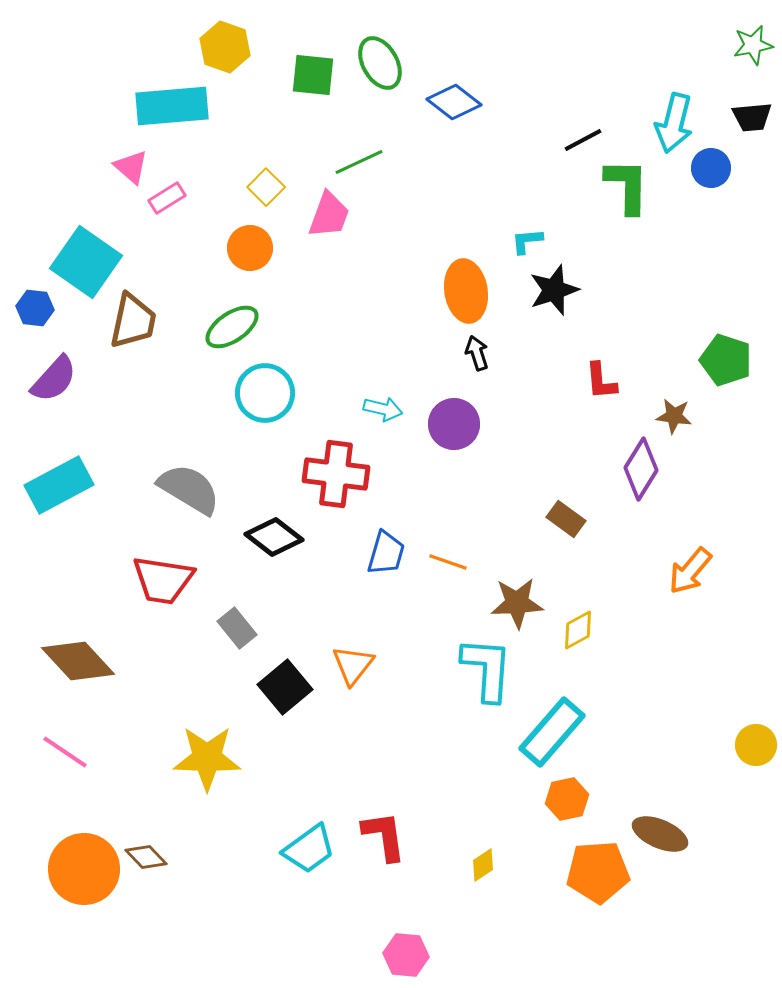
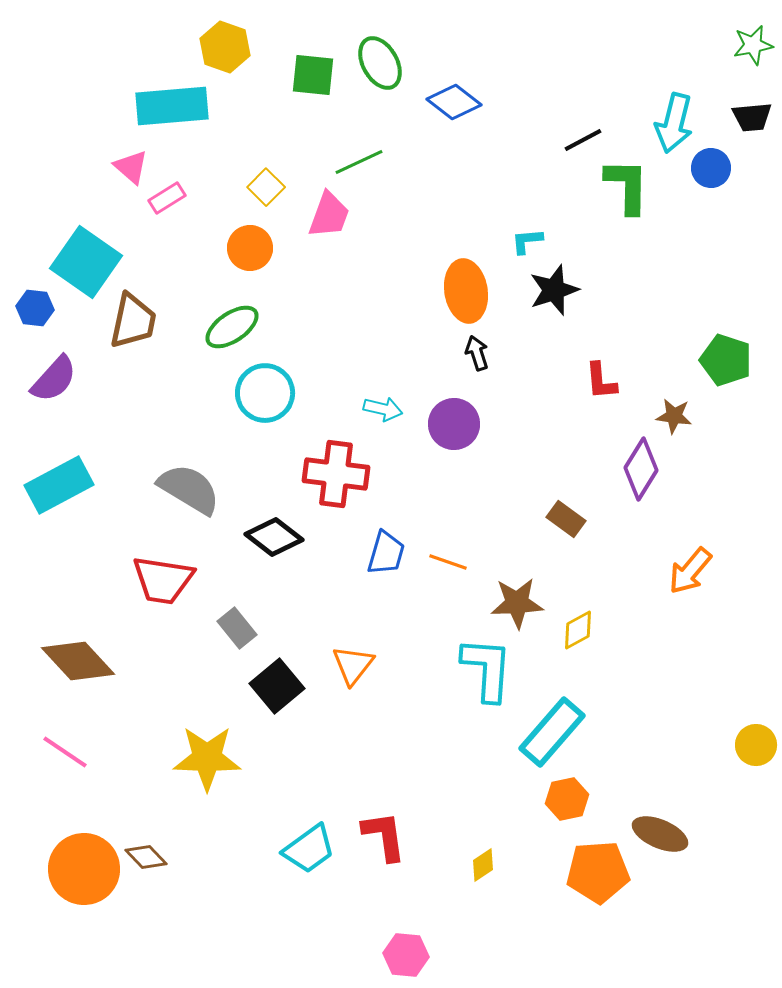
black square at (285, 687): moved 8 px left, 1 px up
